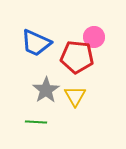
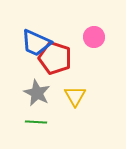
red pentagon: moved 22 px left, 1 px down; rotated 12 degrees clockwise
gray star: moved 9 px left, 3 px down; rotated 12 degrees counterclockwise
